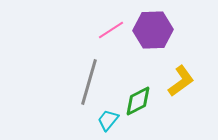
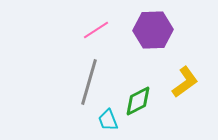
pink line: moved 15 px left
yellow L-shape: moved 4 px right, 1 px down
cyan trapezoid: rotated 60 degrees counterclockwise
